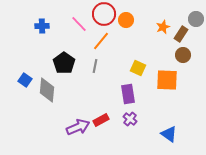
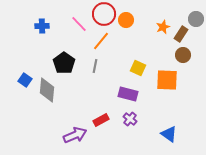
purple rectangle: rotated 66 degrees counterclockwise
purple arrow: moved 3 px left, 8 px down
